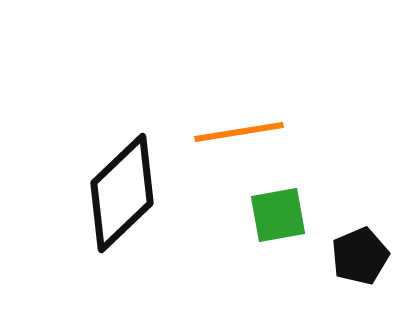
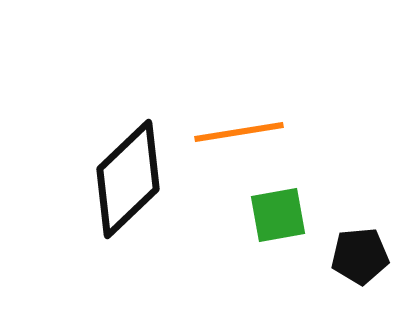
black diamond: moved 6 px right, 14 px up
black pentagon: rotated 18 degrees clockwise
